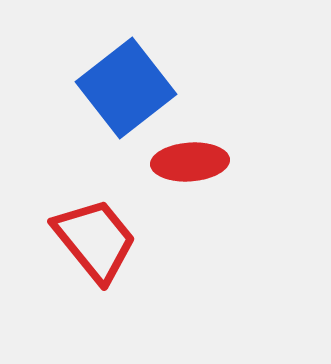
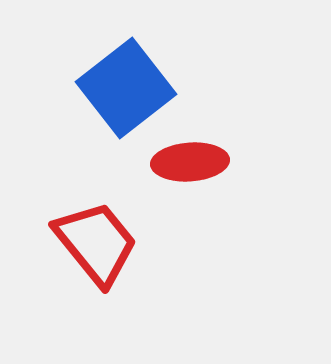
red trapezoid: moved 1 px right, 3 px down
